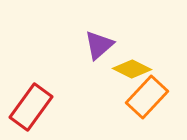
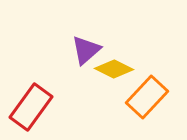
purple triangle: moved 13 px left, 5 px down
yellow diamond: moved 18 px left
